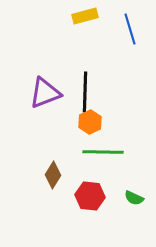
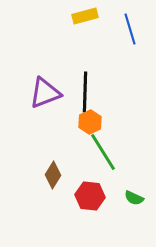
green line: rotated 57 degrees clockwise
